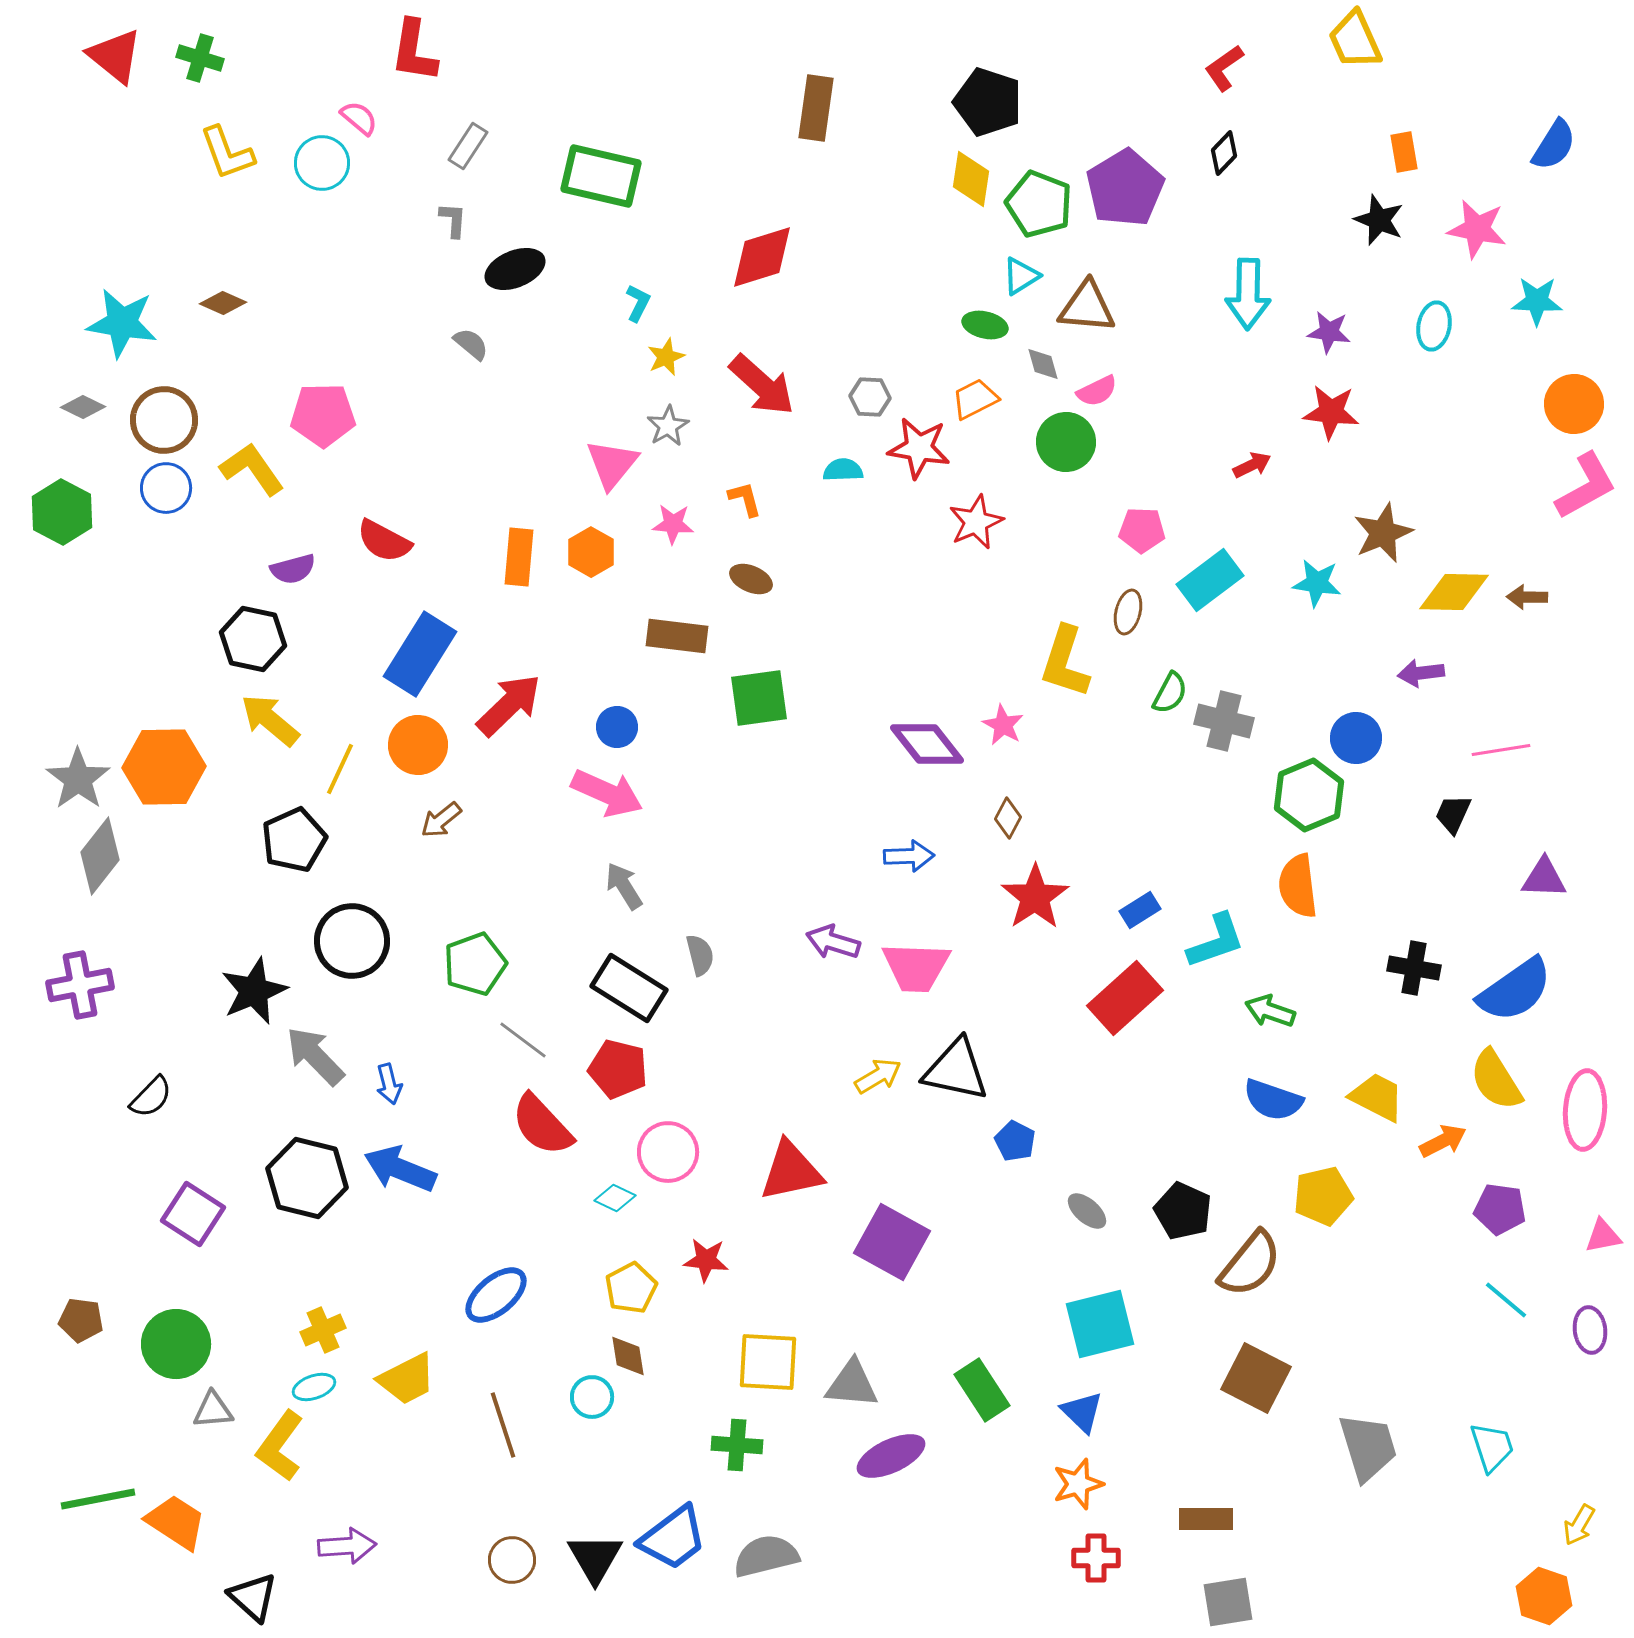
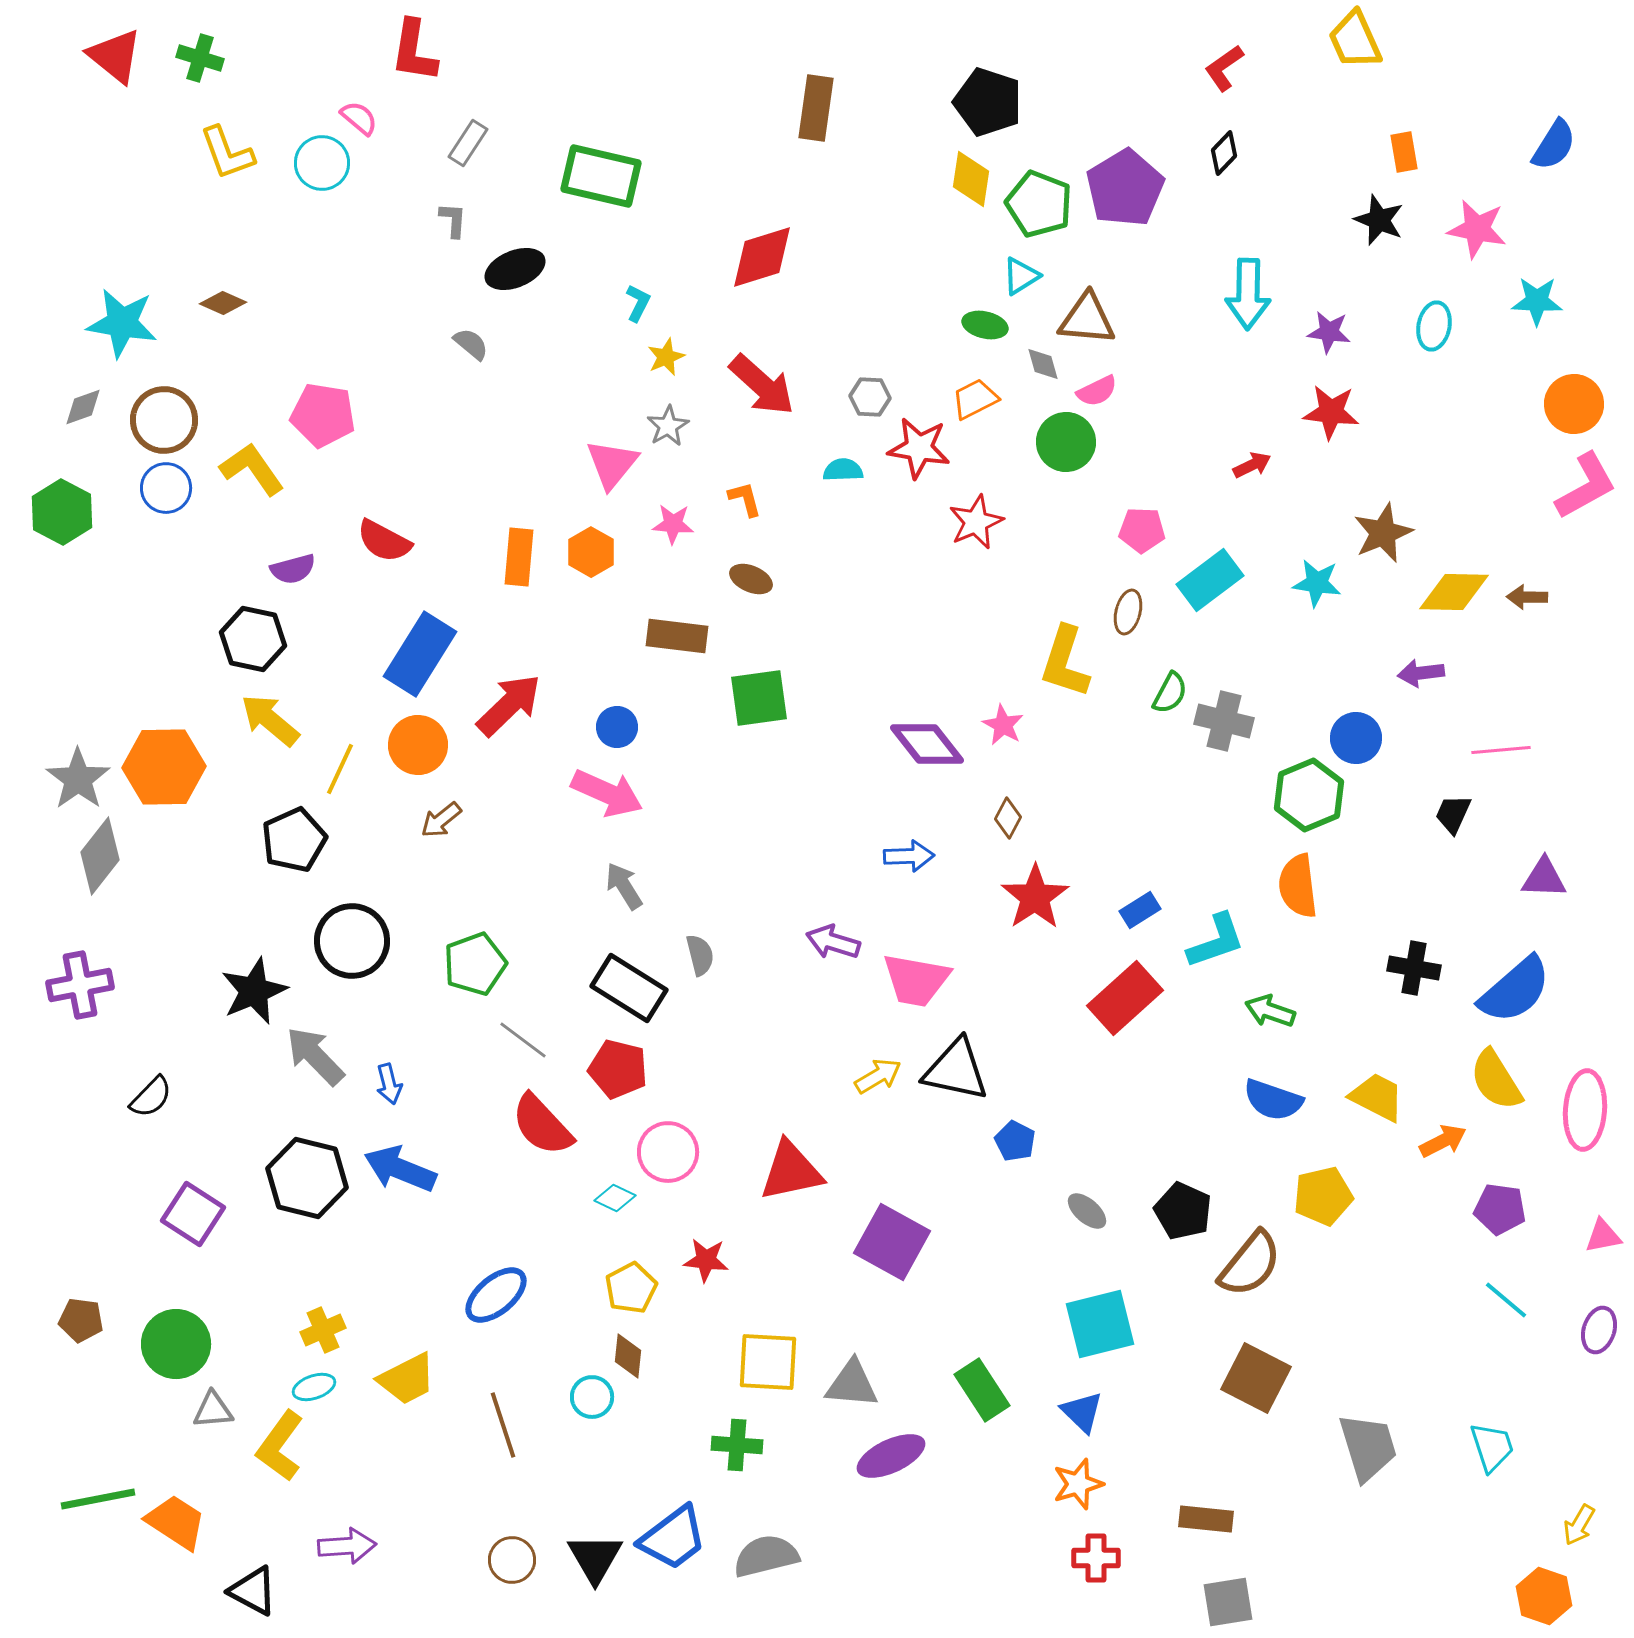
gray rectangle at (468, 146): moved 3 px up
brown triangle at (1087, 307): moved 12 px down
gray diamond at (83, 407): rotated 45 degrees counterclockwise
pink pentagon at (323, 415): rotated 10 degrees clockwise
pink line at (1501, 750): rotated 4 degrees clockwise
pink trapezoid at (916, 967): moved 13 px down; rotated 8 degrees clockwise
blue semicircle at (1515, 990): rotated 6 degrees counterclockwise
purple ellipse at (1590, 1330): moved 9 px right; rotated 24 degrees clockwise
brown diamond at (628, 1356): rotated 15 degrees clockwise
brown rectangle at (1206, 1519): rotated 6 degrees clockwise
black triangle at (253, 1597): moved 6 px up; rotated 14 degrees counterclockwise
